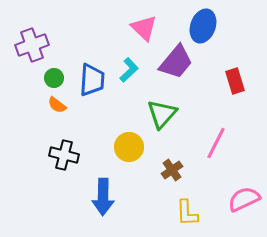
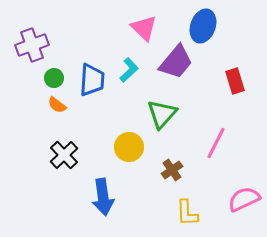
black cross: rotated 32 degrees clockwise
blue arrow: rotated 9 degrees counterclockwise
